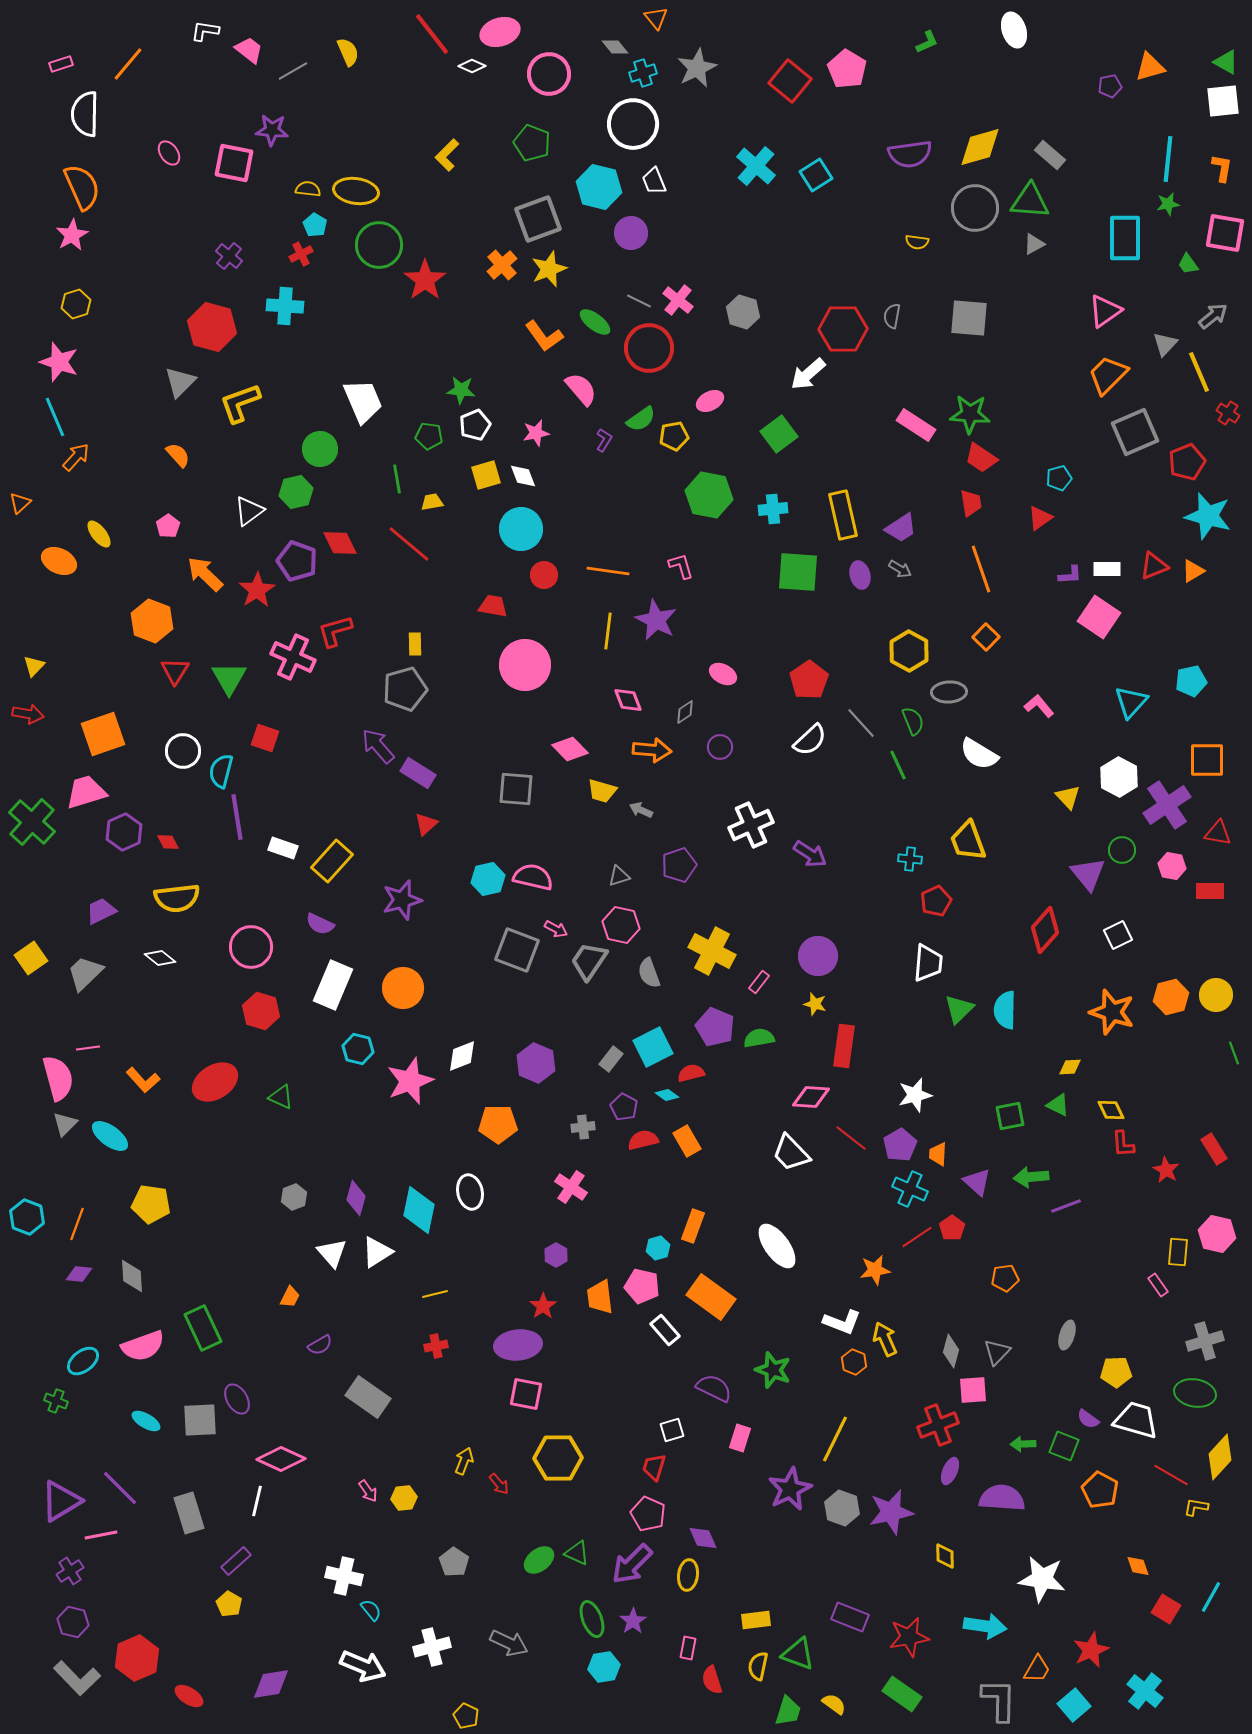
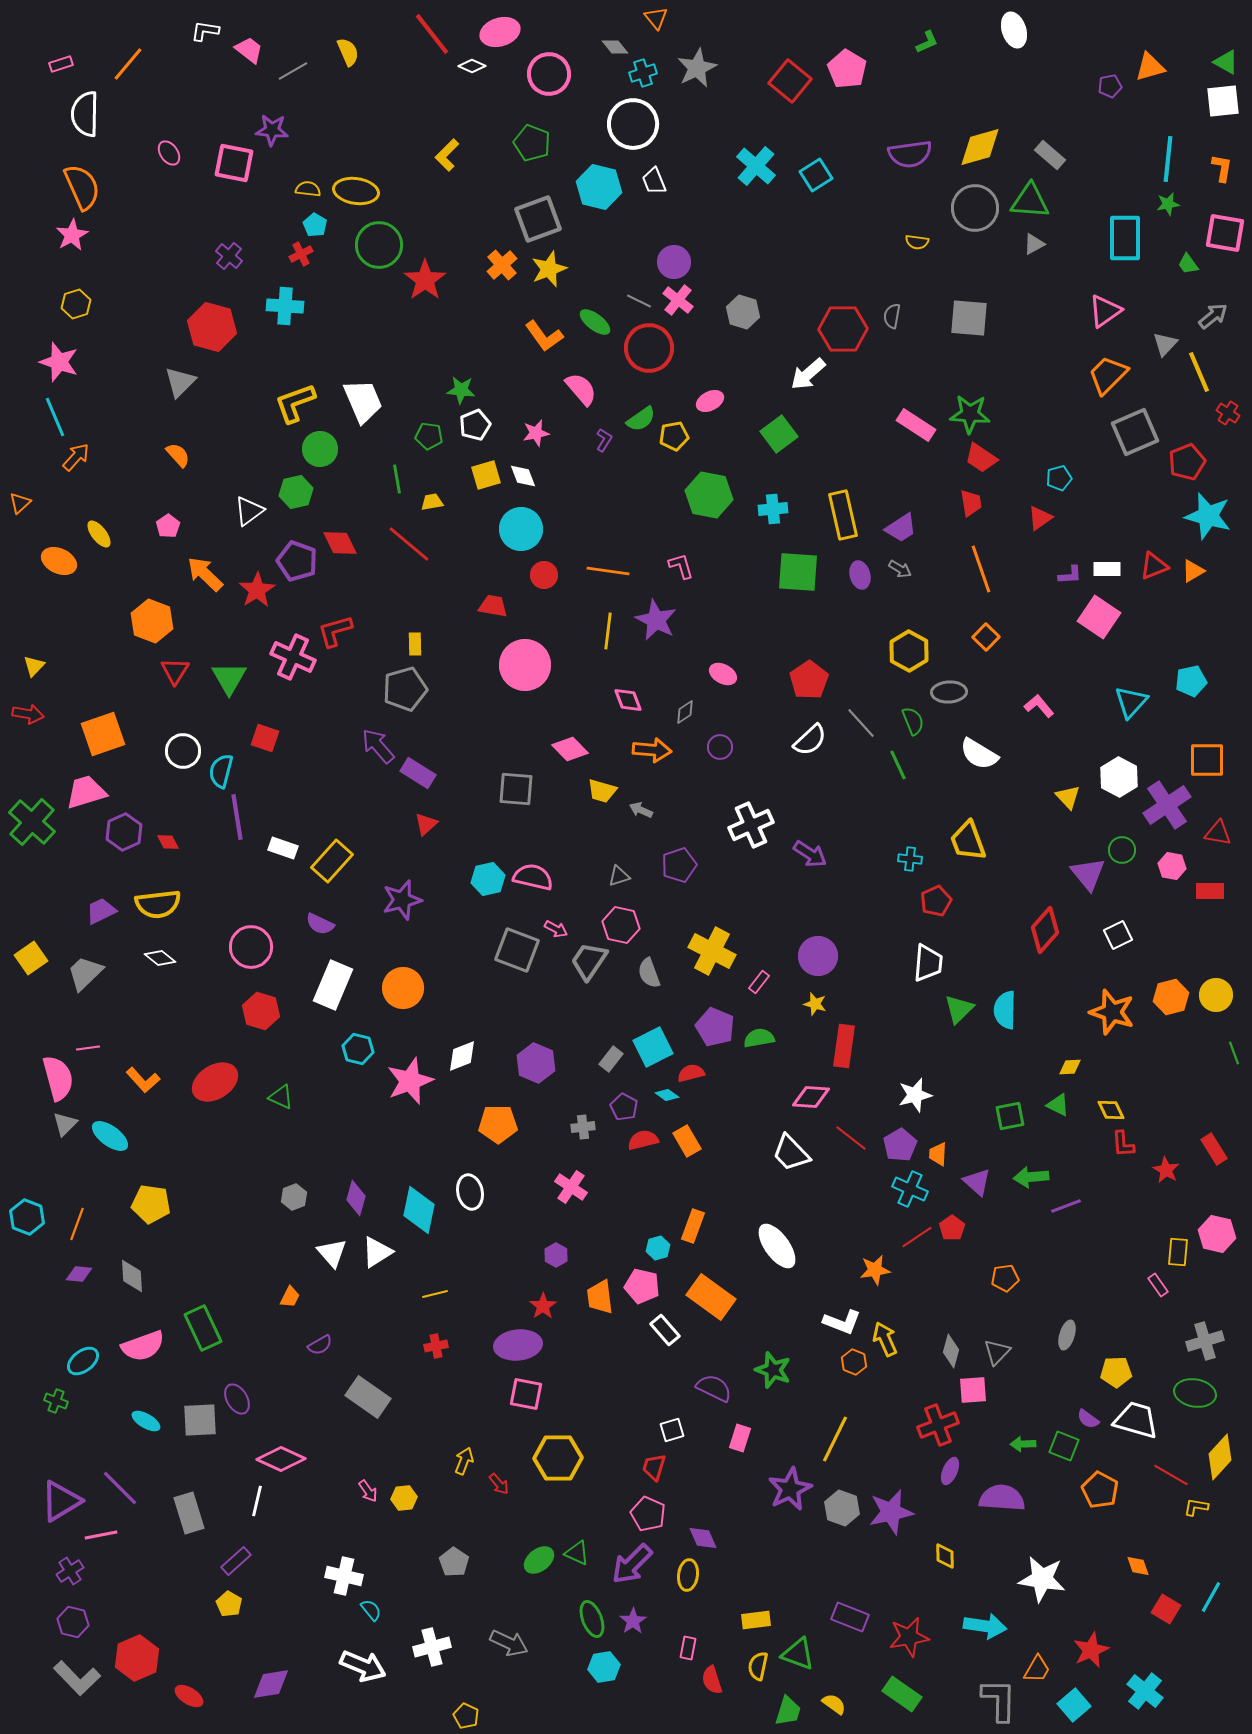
purple circle at (631, 233): moved 43 px right, 29 px down
yellow L-shape at (240, 403): moved 55 px right
yellow semicircle at (177, 898): moved 19 px left, 6 px down
